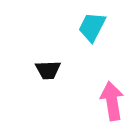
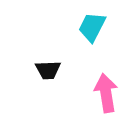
pink arrow: moved 6 px left, 8 px up
